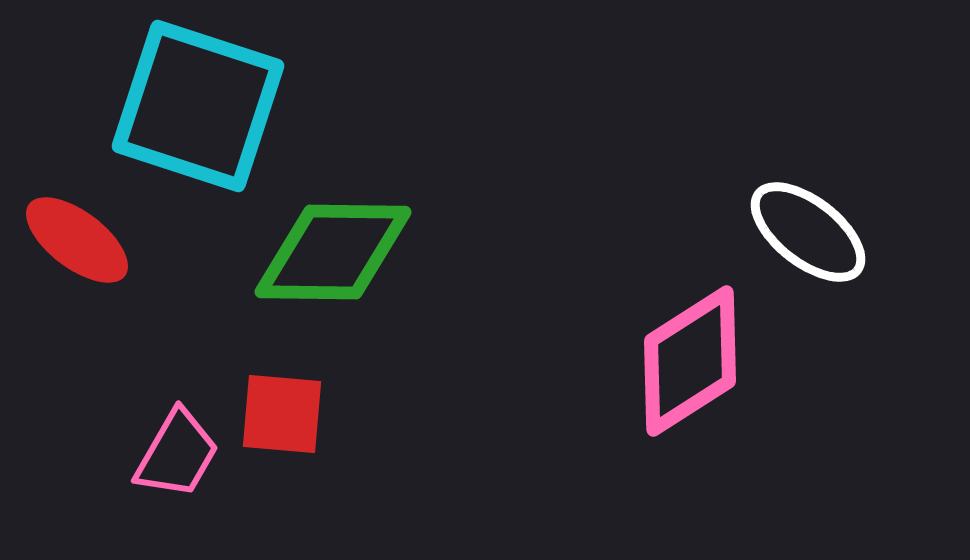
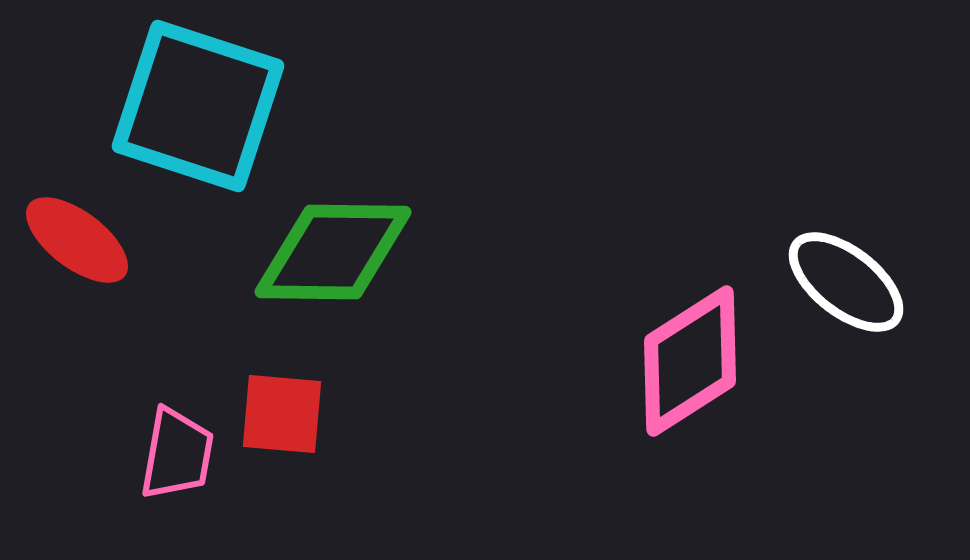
white ellipse: moved 38 px right, 50 px down
pink trapezoid: rotated 20 degrees counterclockwise
